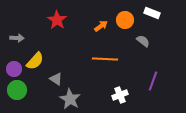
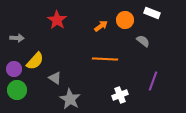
gray triangle: moved 1 px left, 1 px up
